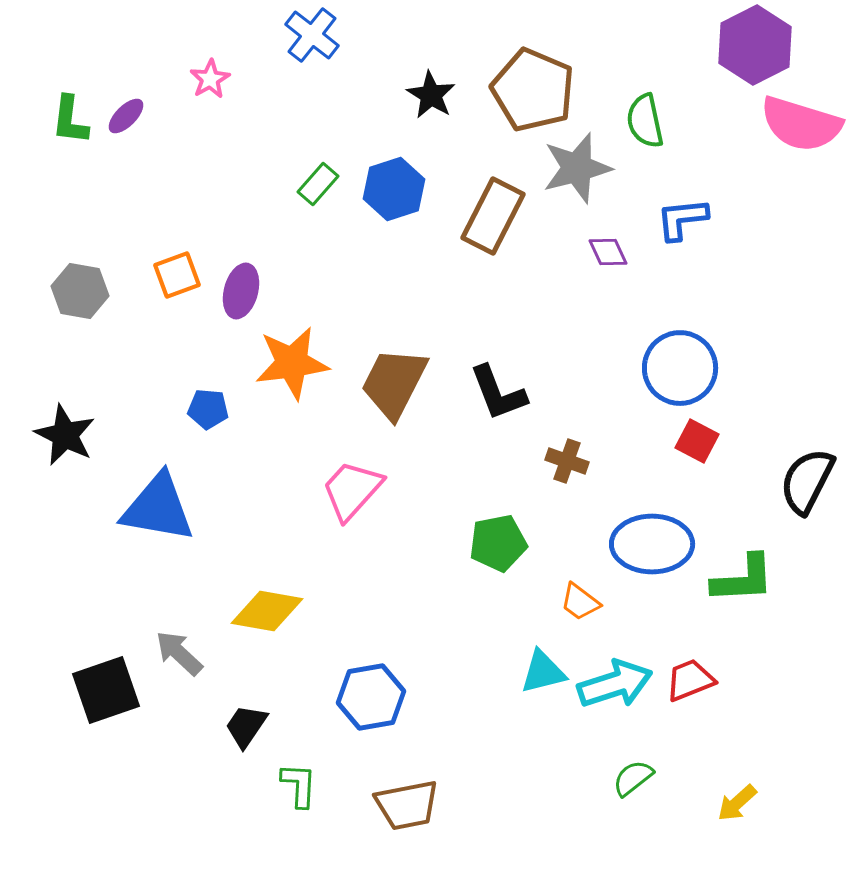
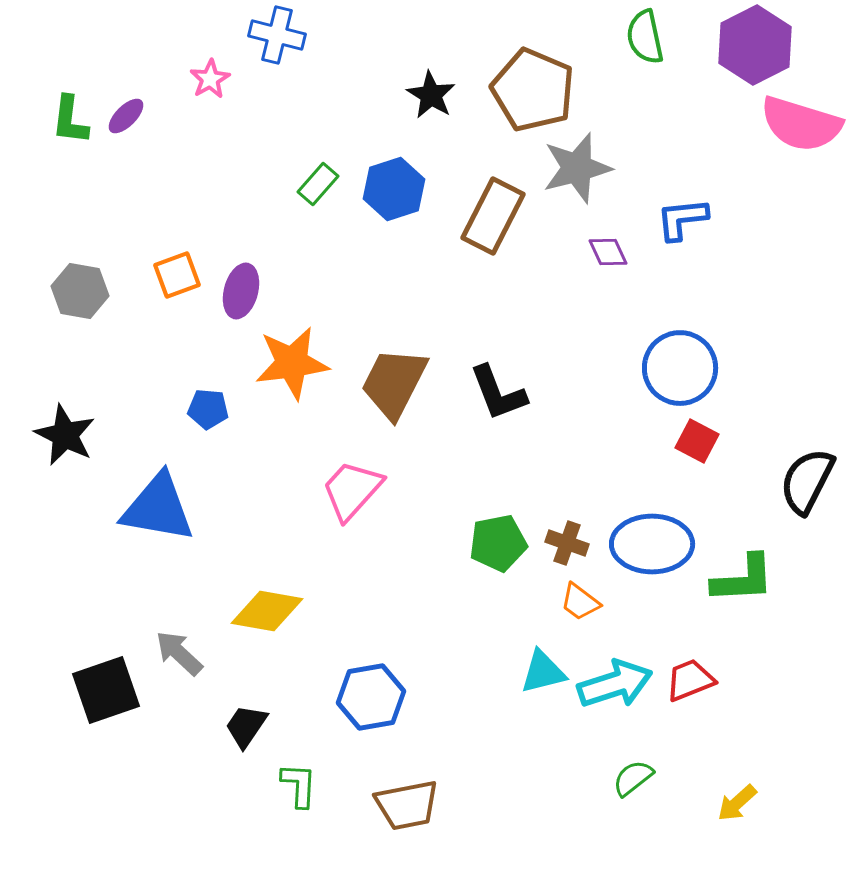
blue cross at (312, 35): moved 35 px left; rotated 24 degrees counterclockwise
green semicircle at (645, 121): moved 84 px up
brown cross at (567, 461): moved 82 px down
